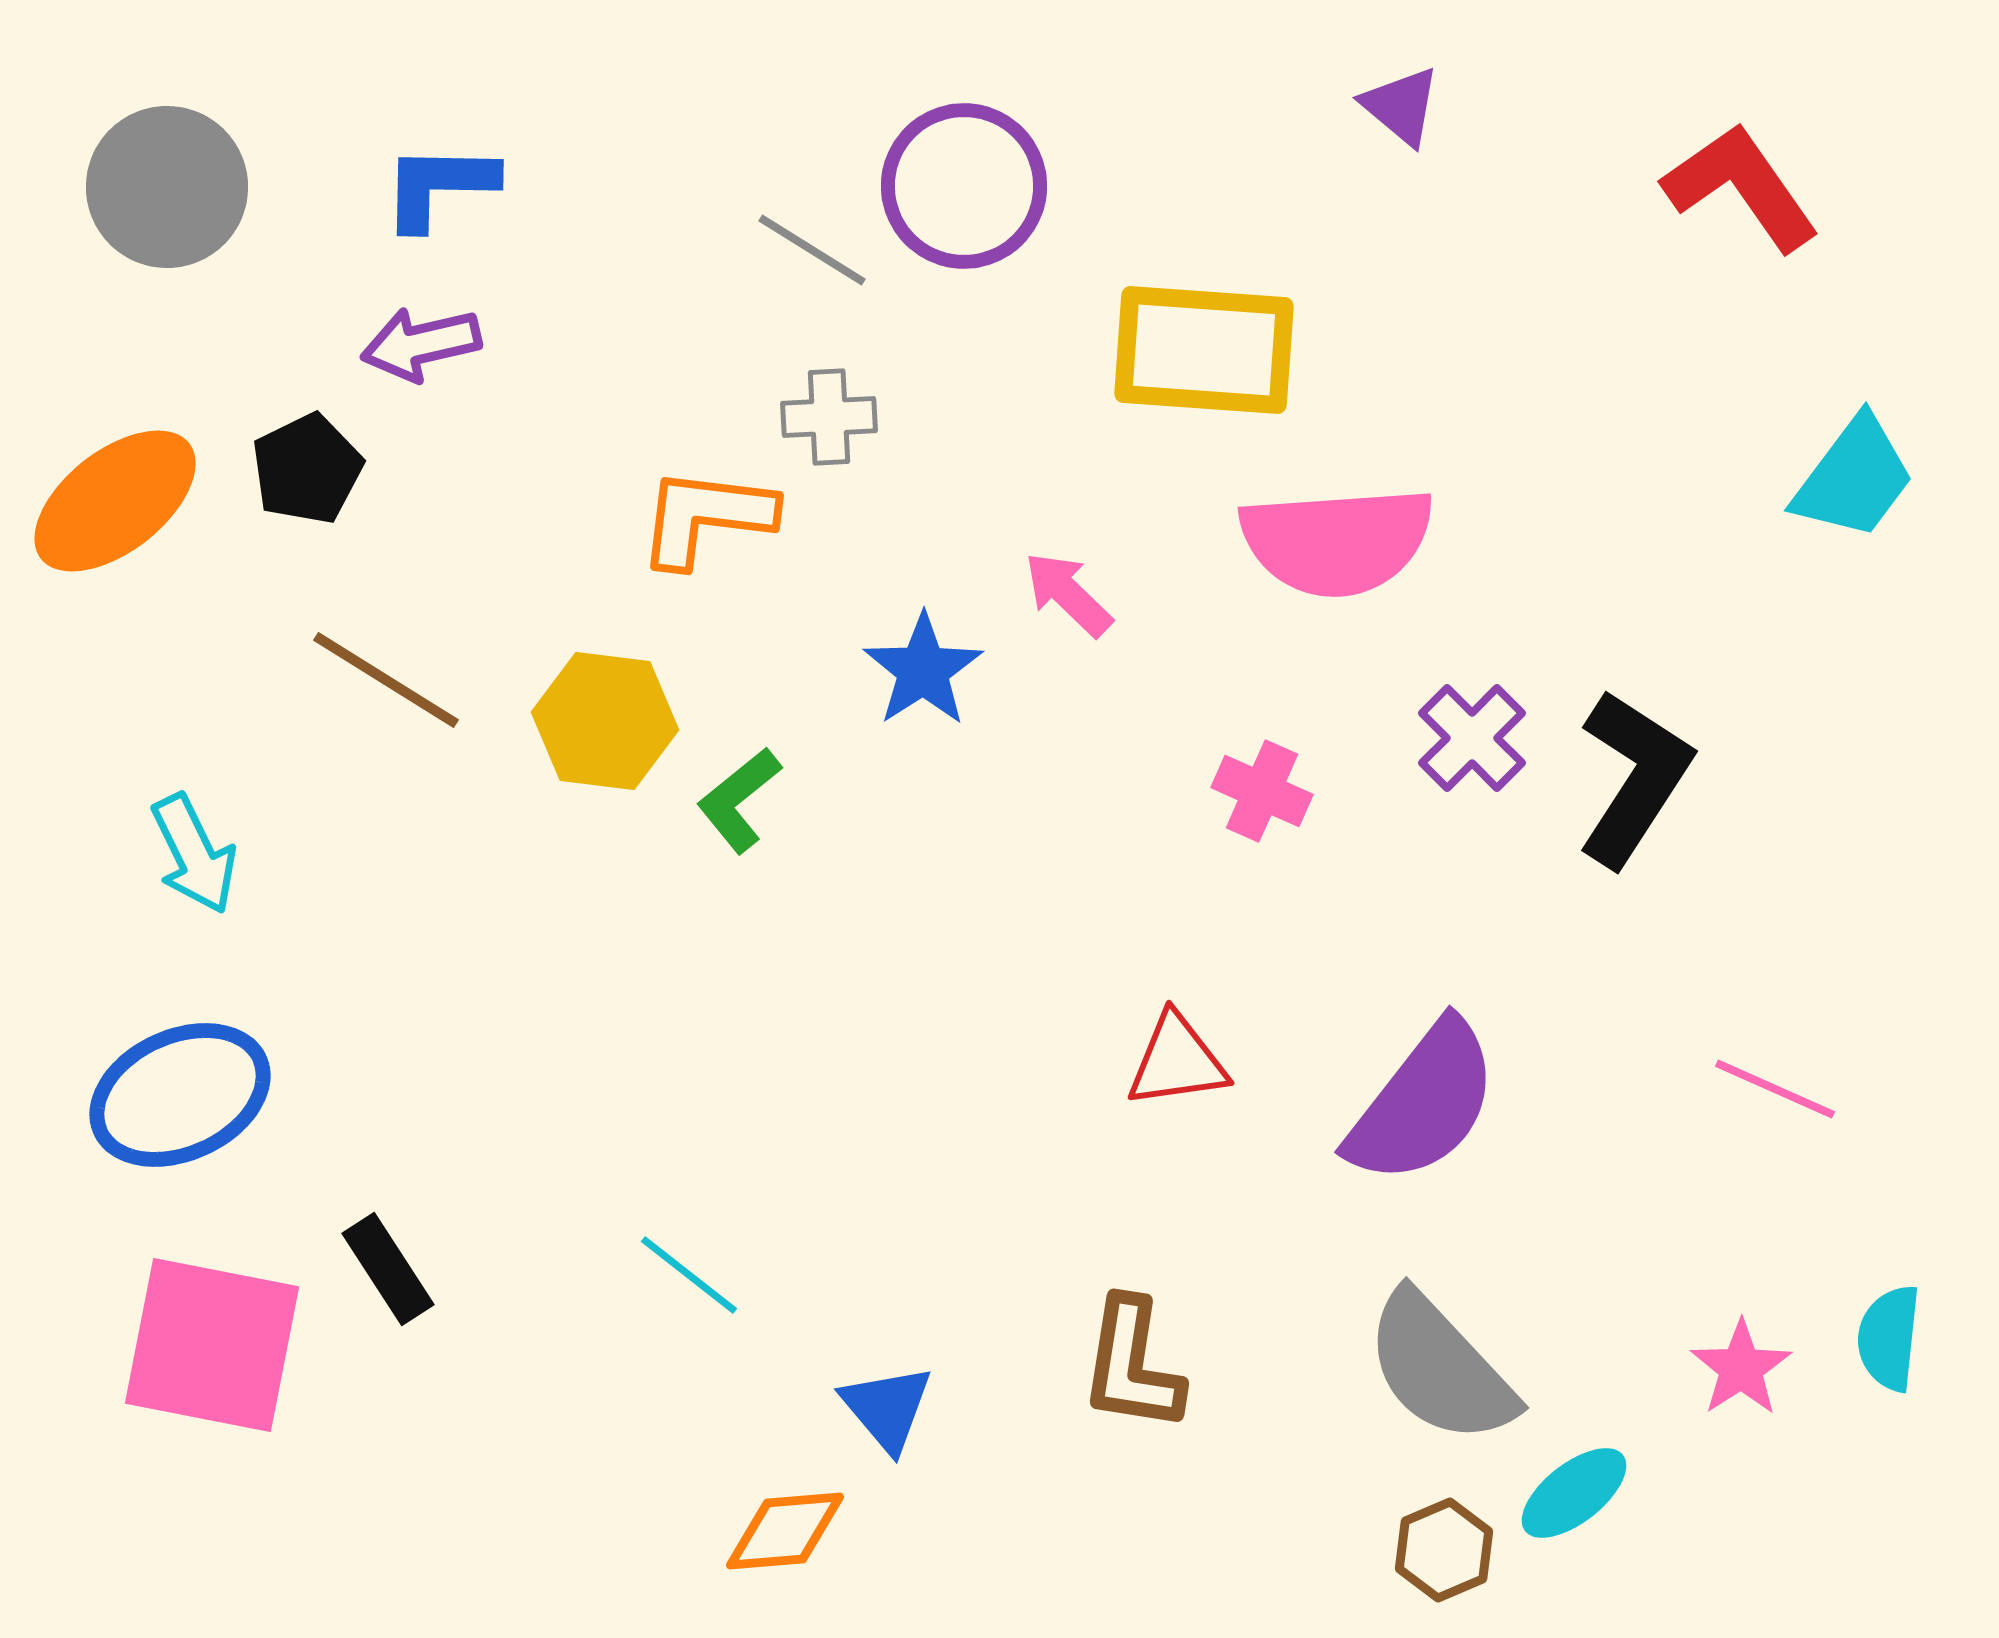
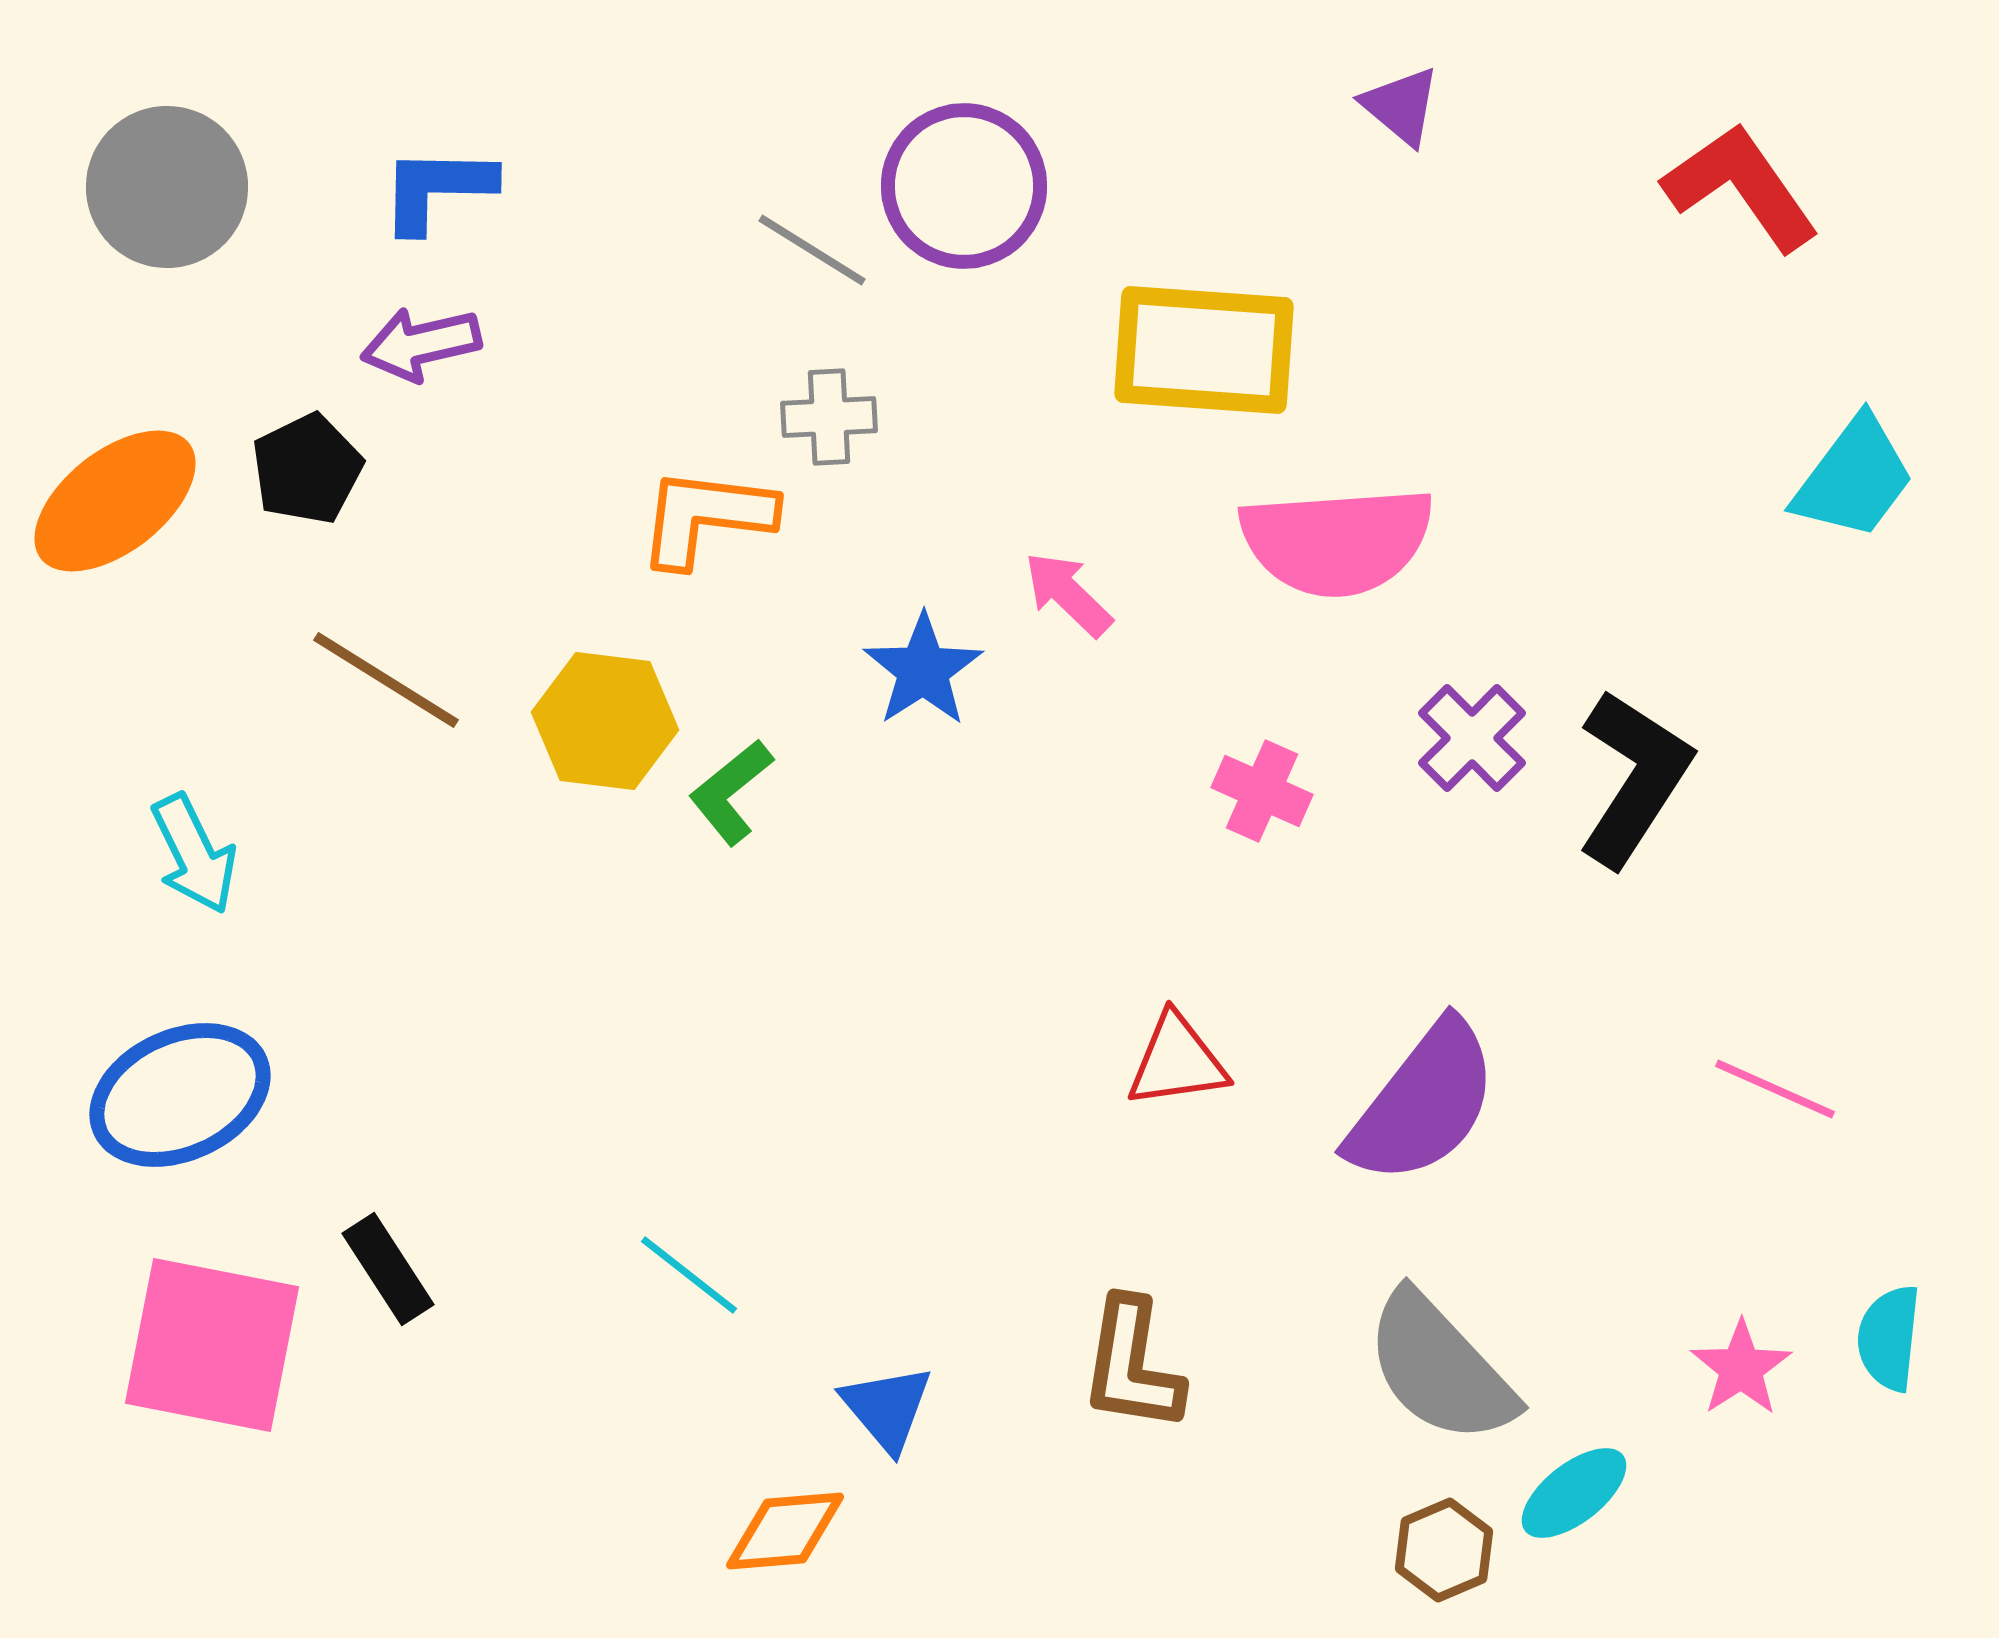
blue L-shape: moved 2 px left, 3 px down
green L-shape: moved 8 px left, 8 px up
